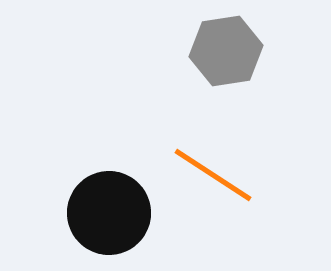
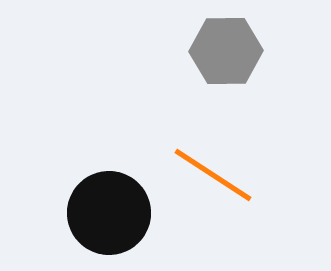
gray hexagon: rotated 8 degrees clockwise
